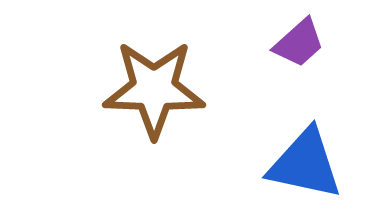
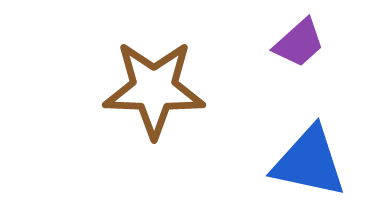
blue triangle: moved 4 px right, 2 px up
